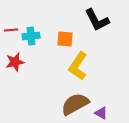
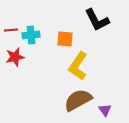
cyan cross: moved 1 px up
red star: moved 5 px up
brown semicircle: moved 3 px right, 4 px up
purple triangle: moved 4 px right, 3 px up; rotated 24 degrees clockwise
